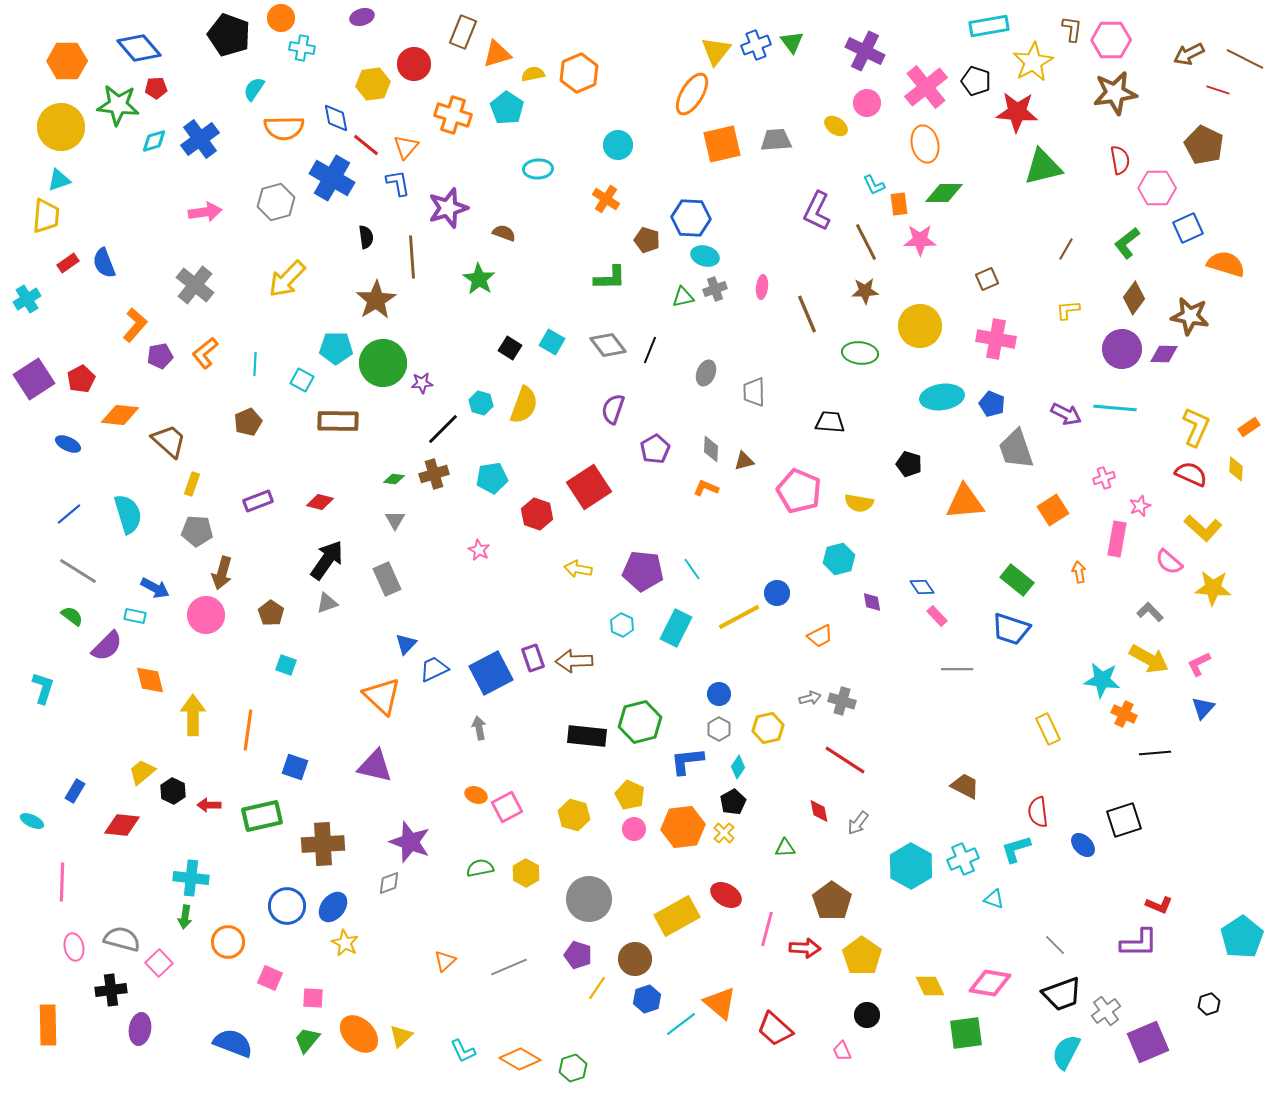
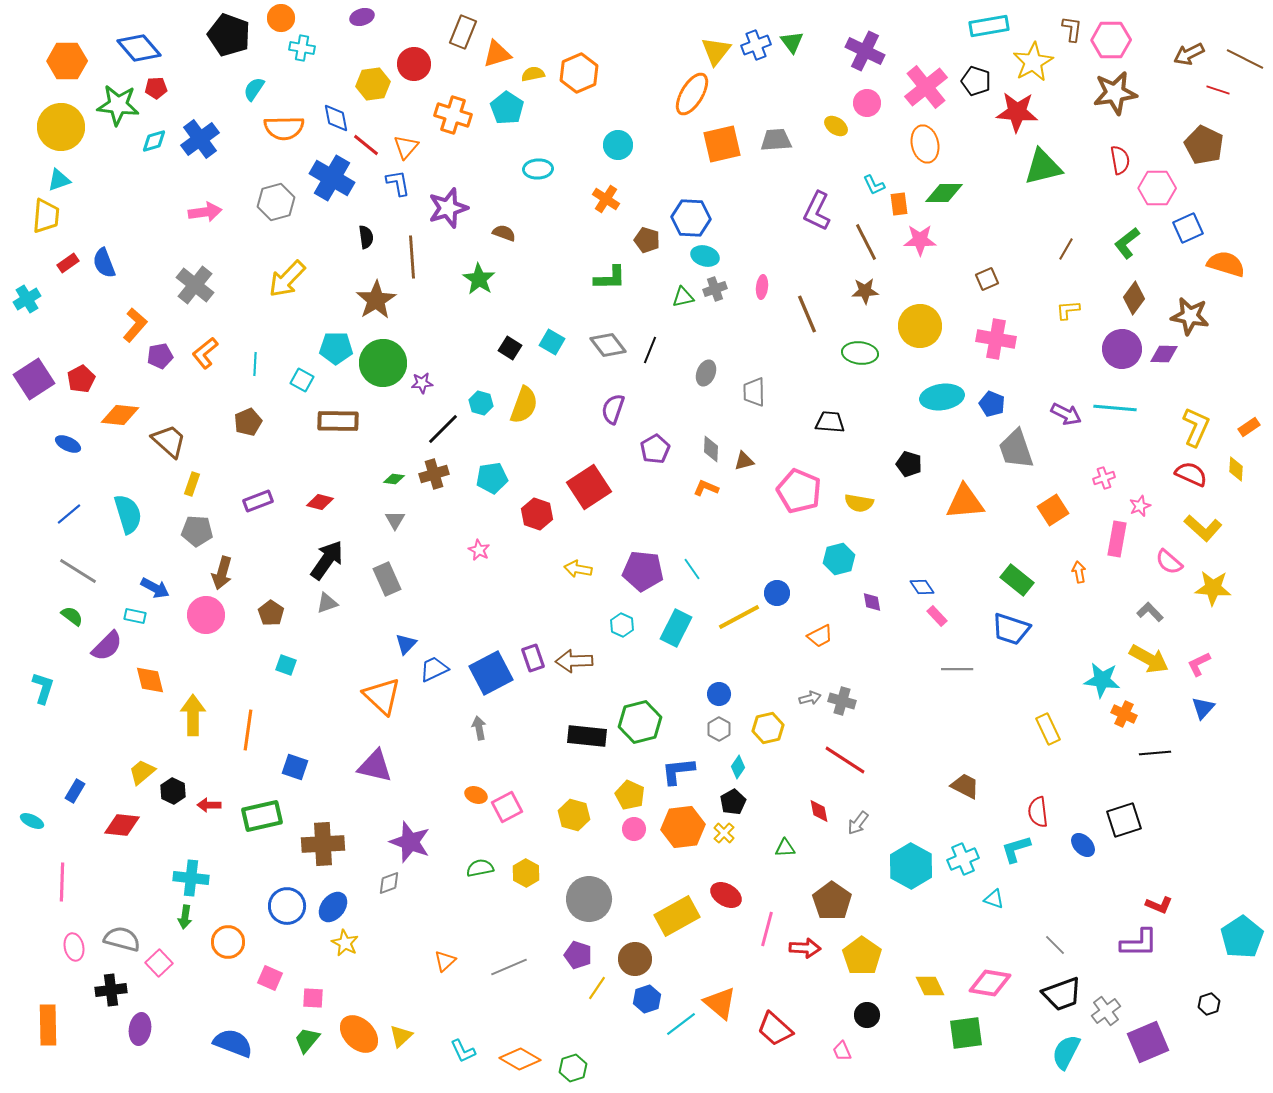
blue L-shape at (687, 761): moved 9 px left, 10 px down
